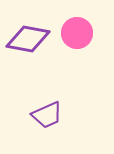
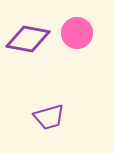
purple trapezoid: moved 2 px right, 2 px down; rotated 8 degrees clockwise
